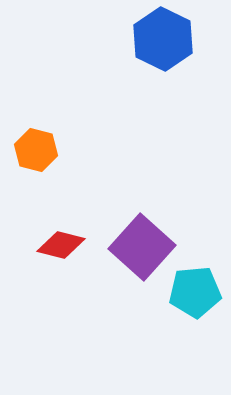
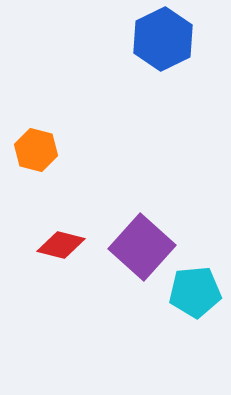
blue hexagon: rotated 8 degrees clockwise
